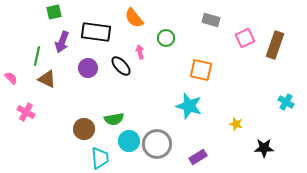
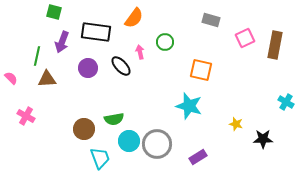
green square: rotated 28 degrees clockwise
orange semicircle: rotated 105 degrees counterclockwise
green circle: moved 1 px left, 4 px down
brown rectangle: rotated 8 degrees counterclockwise
brown triangle: rotated 30 degrees counterclockwise
pink cross: moved 4 px down
black star: moved 1 px left, 9 px up
cyan trapezoid: rotated 15 degrees counterclockwise
